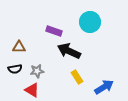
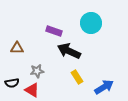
cyan circle: moved 1 px right, 1 px down
brown triangle: moved 2 px left, 1 px down
black semicircle: moved 3 px left, 14 px down
